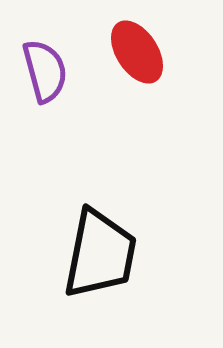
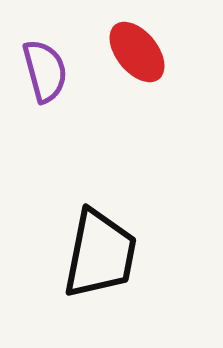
red ellipse: rotated 6 degrees counterclockwise
